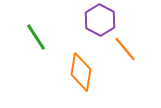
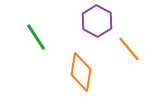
purple hexagon: moved 3 px left, 1 px down
orange line: moved 4 px right
